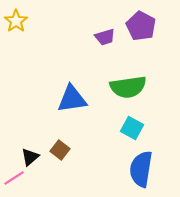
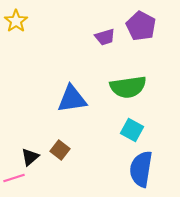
cyan square: moved 2 px down
pink line: rotated 15 degrees clockwise
